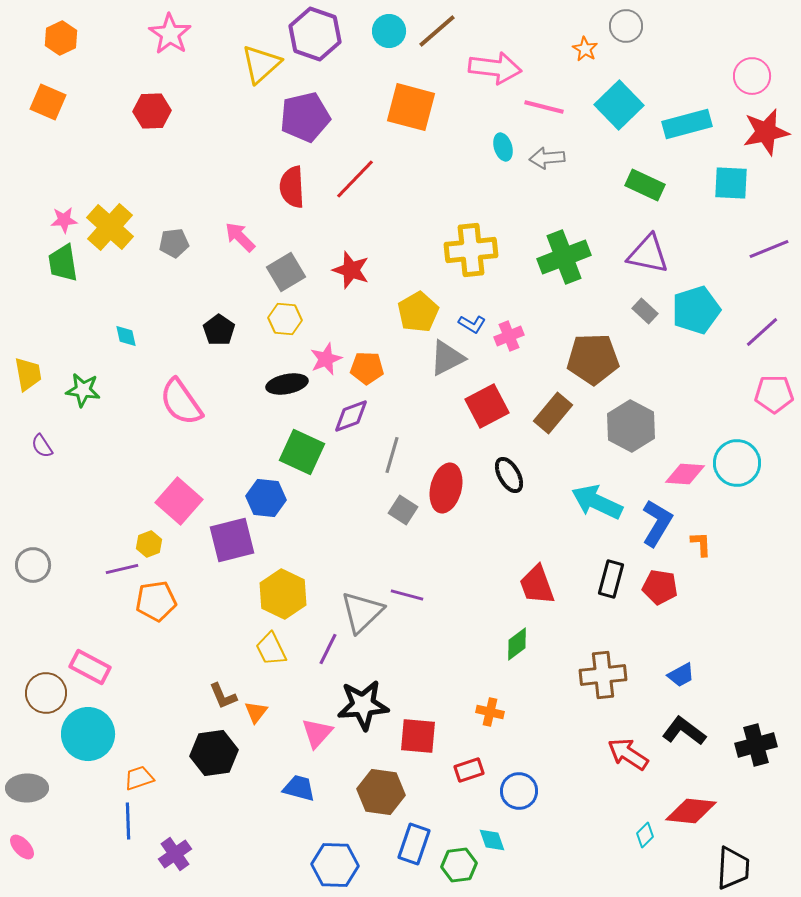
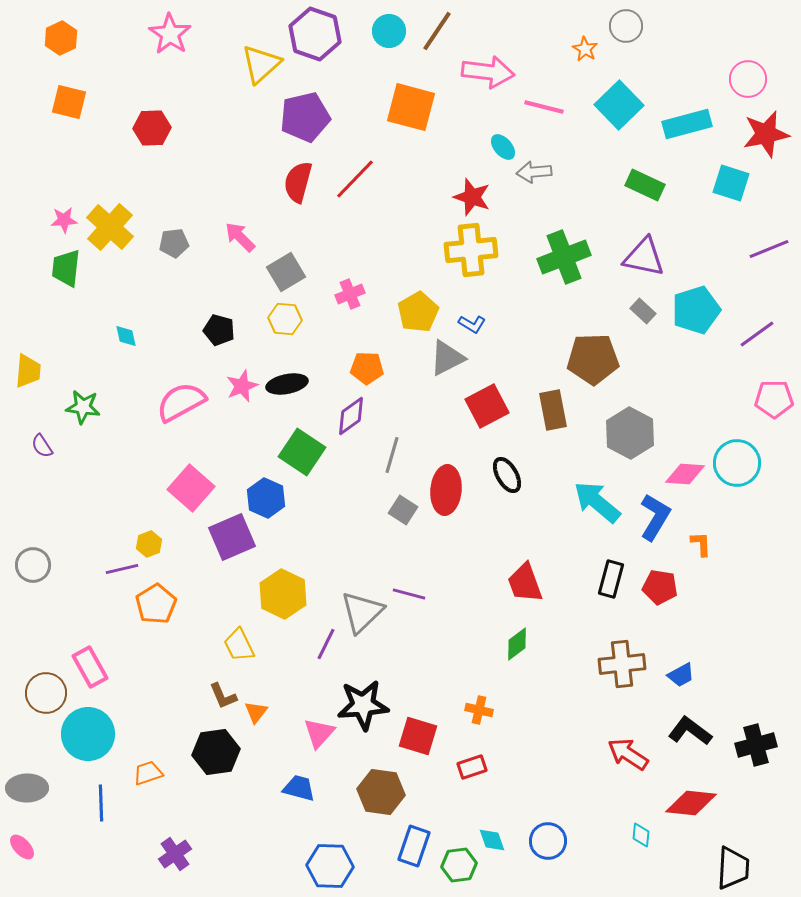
brown line at (437, 31): rotated 15 degrees counterclockwise
pink arrow at (495, 68): moved 7 px left, 4 px down
pink circle at (752, 76): moved 4 px left, 3 px down
orange square at (48, 102): moved 21 px right; rotated 9 degrees counterclockwise
red hexagon at (152, 111): moved 17 px down
red star at (766, 132): moved 2 px down
cyan ellipse at (503, 147): rotated 24 degrees counterclockwise
gray arrow at (547, 158): moved 13 px left, 14 px down
cyan square at (731, 183): rotated 15 degrees clockwise
red semicircle at (292, 187): moved 6 px right, 5 px up; rotated 18 degrees clockwise
purple triangle at (648, 254): moved 4 px left, 3 px down
green trapezoid at (63, 263): moved 3 px right, 5 px down; rotated 15 degrees clockwise
red star at (351, 270): moved 121 px right, 73 px up
gray rectangle at (645, 311): moved 2 px left
black pentagon at (219, 330): rotated 20 degrees counterclockwise
purple line at (762, 332): moved 5 px left, 2 px down; rotated 6 degrees clockwise
pink cross at (509, 336): moved 159 px left, 42 px up
pink star at (326, 359): moved 84 px left, 27 px down
yellow trapezoid at (28, 374): moved 3 px up; rotated 15 degrees clockwise
green star at (83, 390): moved 17 px down
pink pentagon at (774, 394): moved 5 px down
pink semicircle at (181, 402): rotated 96 degrees clockwise
brown rectangle at (553, 413): moved 3 px up; rotated 51 degrees counterclockwise
purple diamond at (351, 416): rotated 15 degrees counterclockwise
gray hexagon at (631, 426): moved 1 px left, 7 px down
green square at (302, 452): rotated 9 degrees clockwise
black ellipse at (509, 475): moved 2 px left
red ellipse at (446, 488): moved 2 px down; rotated 9 degrees counterclockwise
blue hexagon at (266, 498): rotated 18 degrees clockwise
pink square at (179, 501): moved 12 px right, 13 px up
cyan arrow at (597, 502): rotated 15 degrees clockwise
blue L-shape at (657, 523): moved 2 px left, 6 px up
purple square at (232, 540): moved 3 px up; rotated 9 degrees counterclockwise
red trapezoid at (537, 585): moved 12 px left, 2 px up
purple line at (407, 595): moved 2 px right, 1 px up
orange pentagon at (156, 601): moved 3 px down; rotated 24 degrees counterclockwise
yellow trapezoid at (271, 649): moved 32 px left, 4 px up
purple line at (328, 649): moved 2 px left, 5 px up
pink rectangle at (90, 667): rotated 33 degrees clockwise
brown cross at (603, 675): moved 19 px right, 11 px up
orange cross at (490, 712): moved 11 px left, 2 px up
black L-shape at (684, 731): moved 6 px right
pink triangle at (317, 733): moved 2 px right
red square at (418, 736): rotated 12 degrees clockwise
black hexagon at (214, 753): moved 2 px right, 1 px up
red rectangle at (469, 770): moved 3 px right, 3 px up
orange trapezoid at (139, 778): moved 9 px right, 5 px up
blue circle at (519, 791): moved 29 px right, 50 px down
red diamond at (691, 811): moved 8 px up
blue line at (128, 821): moved 27 px left, 18 px up
cyan diamond at (645, 835): moved 4 px left; rotated 40 degrees counterclockwise
blue rectangle at (414, 844): moved 2 px down
blue hexagon at (335, 865): moved 5 px left, 1 px down
